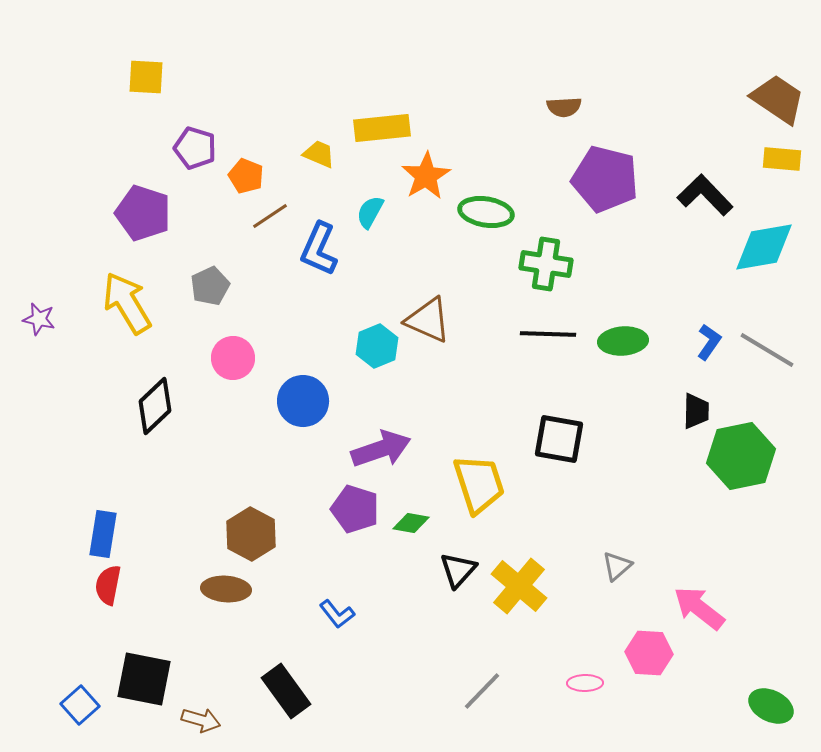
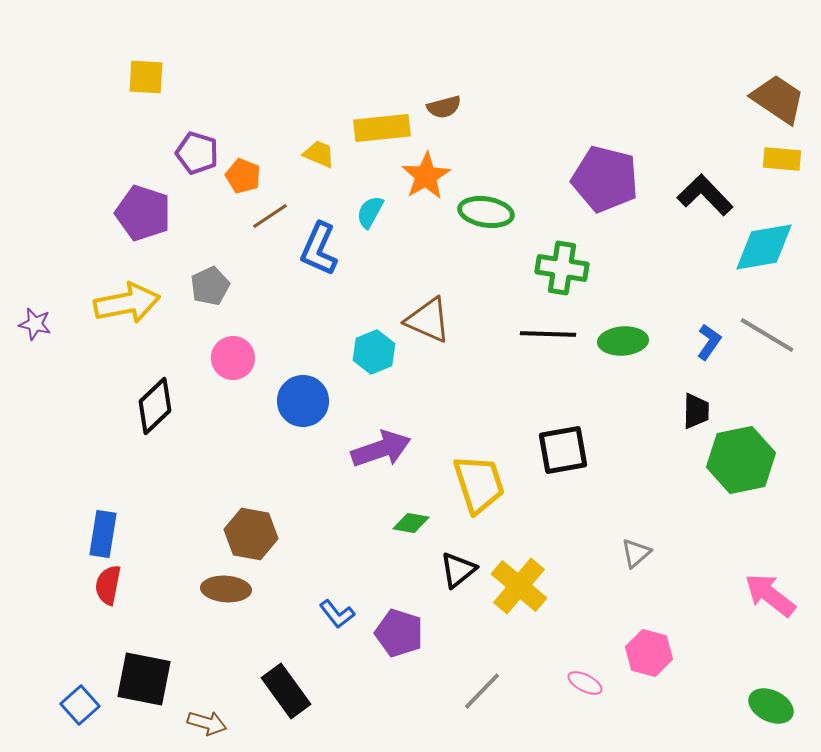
brown semicircle at (564, 107): moved 120 px left; rotated 12 degrees counterclockwise
purple pentagon at (195, 148): moved 2 px right, 5 px down
orange pentagon at (246, 176): moved 3 px left
green cross at (546, 264): moved 16 px right, 4 px down
yellow arrow at (127, 303): rotated 110 degrees clockwise
purple star at (39, 319): moved 4 px left, 5 px down
cyan hexagon at (377, 346): moved 3 px left, 6 px down
gray line at (767, 350): moved 15 px up
black square at (559, 439): moved 4 px right, 11 px down; rotated 20 degrees counterclockwise
green hexagon at (741, 456): moved 4 px down
purple pentagon at (355, 509): moved 44 px right, 124 px down
brown hexagon at (251, 534): rotated 18 degrees counterclockwise
gray triangle at (617, 566): moved 19 px right, 13 px up
black triangle at (458, 570): rotated 9 degrees clockwise
pink arrow at (699, 608): moved 71 px right, 13 px up
pink hexagon at (649, 653): rotated 12 degrees clockwise
pink ellipse at (585, 683): rotated 28 degrees clockwise
brown arrow at (201, 720): moved 6 px right, 3 px down
